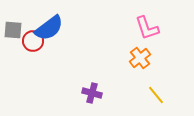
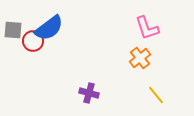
purple cross: moved 3 px left
